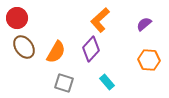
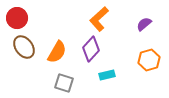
orange L-shape: moved 1 px left, 1 px up
orange semicircle: moved 1 px right
orange hexagon: rotated 20 degrees counterclockwise
cyan rectangle: moved 7 px up; rotated 63 degrees counterclockwise
